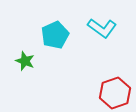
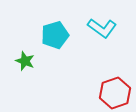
cyan pentagon: rotated 8 degrees clockwise
